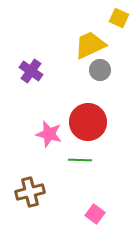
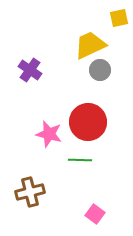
yellow square: rotated 36 degrees counterclockwise
purple cross: moved 1 px left, 1 px up
